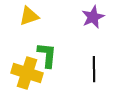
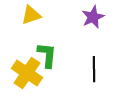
yellow triangle: moved 2 px right, 1 px up
yellow cross: rotated 16 degrees clockwise
